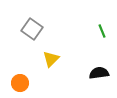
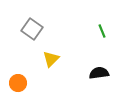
orange circle: moved 2 px left
